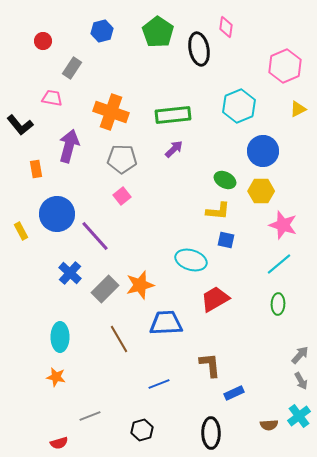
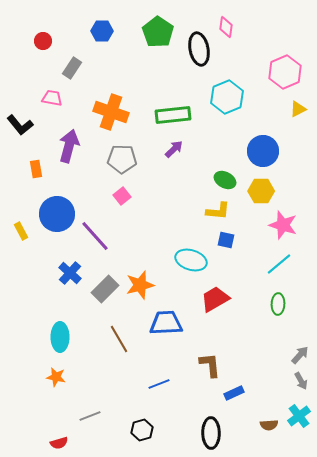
blue hexagon at (102, 31): rotated 15 degrees clockwise
pink hexagon at (285, 66): moved 6 px down
cyan hexagon at (239, 106): moved 12 px left, 9 px up
